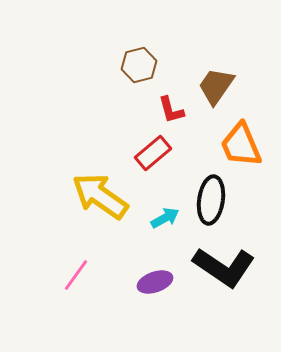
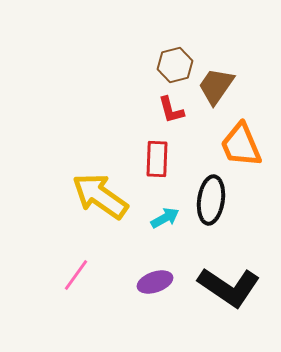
brown hexagon: moved 36 px right
red rectangle: moved 4 px right, 6 px down; rotated 48 degrees counterclockwise
black L-shape: moved 5 px right, 20 px down
